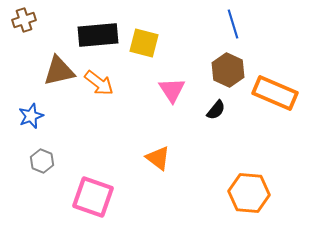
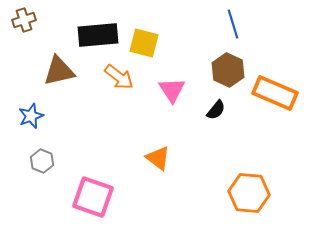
orange arrow: moved 20 px right, 6 px up
